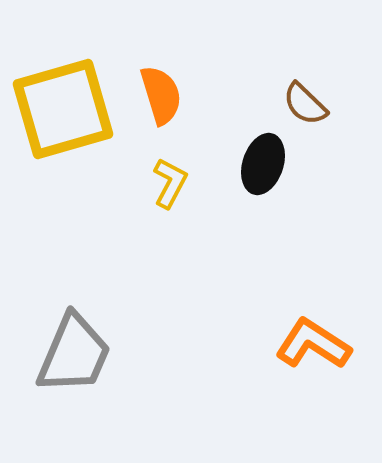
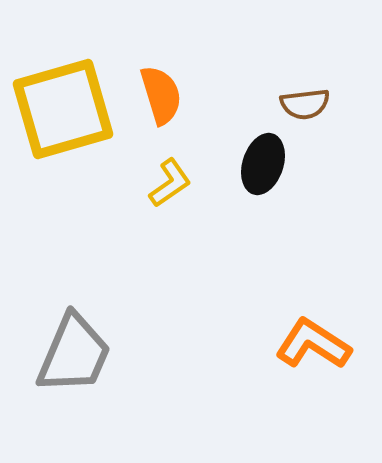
brown semicircle: rotated 51 degrees counterclockwise
yellow L-shape: rotated 27 degrees clockwise
